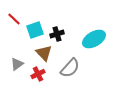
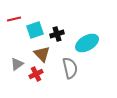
red line: rotated 56 degrees counterclockwise
cyan ellipse: moved 7 px left, 4 px down
brown triangle: moved 2 px left, 1 px down
gray semicircle: rotated 55 degrees counterclockwise
red cross: moved 2 px left
